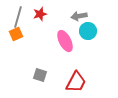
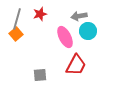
gray line: moved 1 px left, 2 px down
orange square: rotated 16 degrees counterclockwise
pink ellipse: moved 4 px up
gray square: rotated 24 degrees counterclockwise
red trapezoid: moved 17 px up
